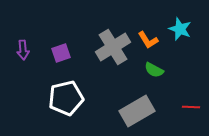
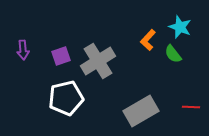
cyan star: moved 2 px up
orange L-shape: rotated 75 degrees clockwise
gray cross: moved 15 px left, 14 px down
purple square: moved 3 px down
green semicircle: moved 19 px right, 16 px up; rotated 24 degrees clockwise
gray rectangle: moved 4 px right
